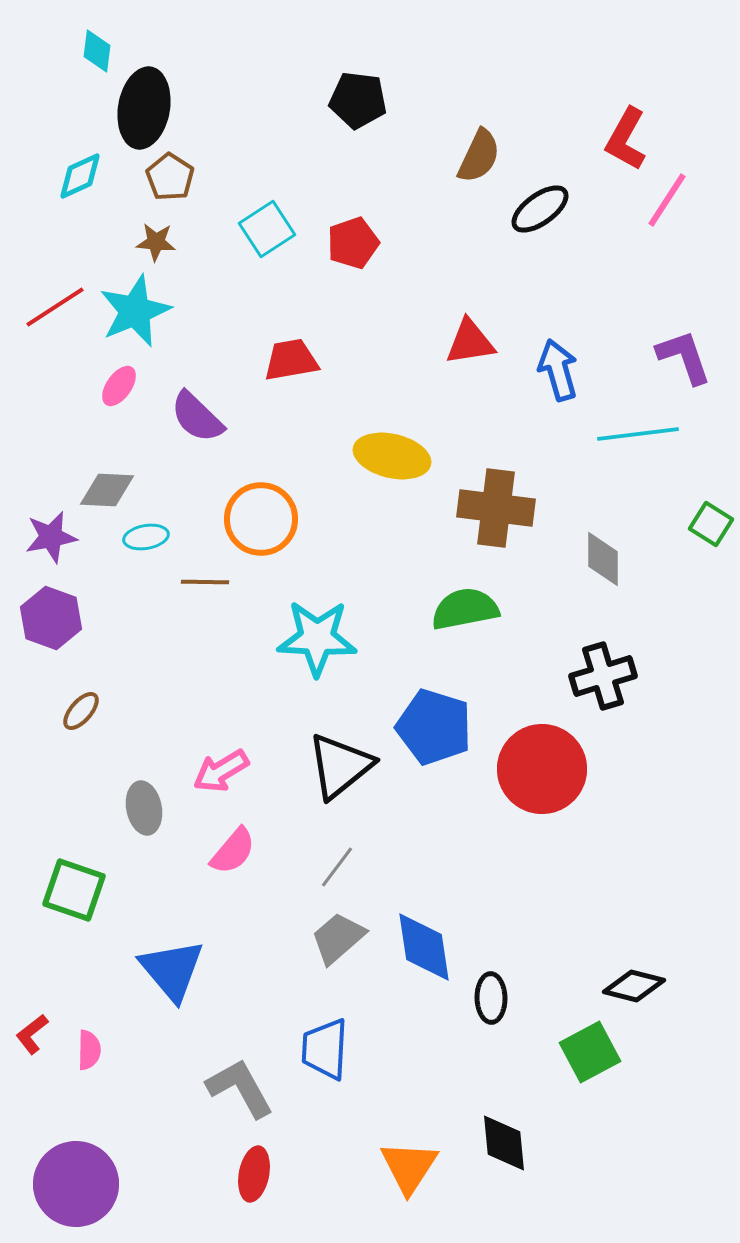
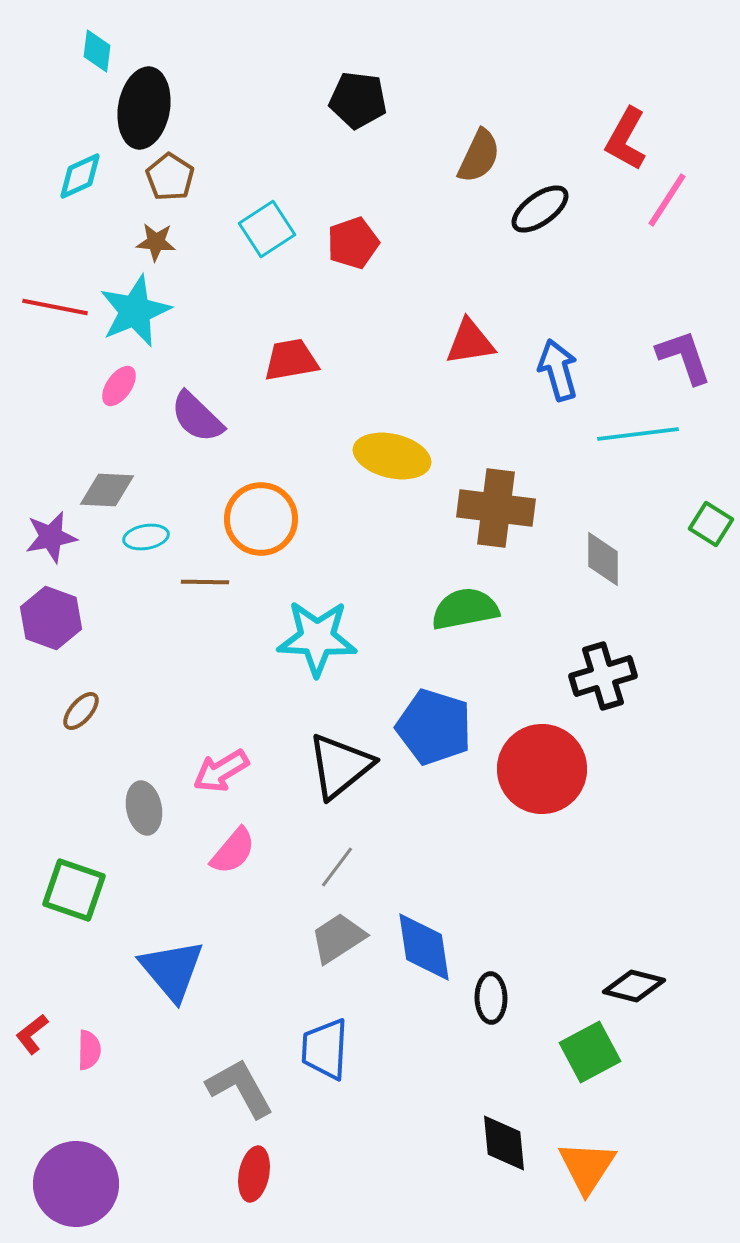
red line at (55, 307): rotated 44 degrees clockwise
gray trapezoid at (338, 938): rotated 8 degrees clockwise
orange triangle at (409, 1167): moved 178 px right
